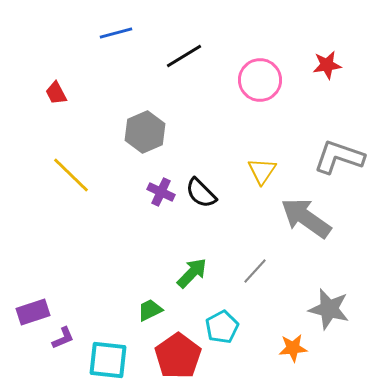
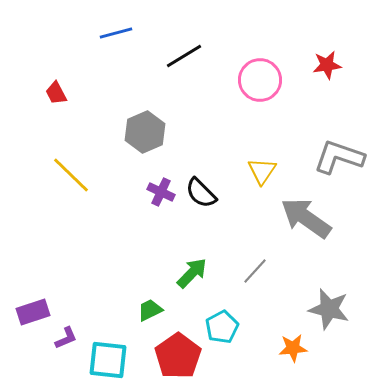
purple L-shape: moved 3 px right
